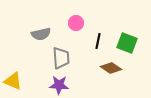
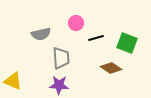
black line: moved 2 px left, 3 px up; rotated 63 degrees clockwise
